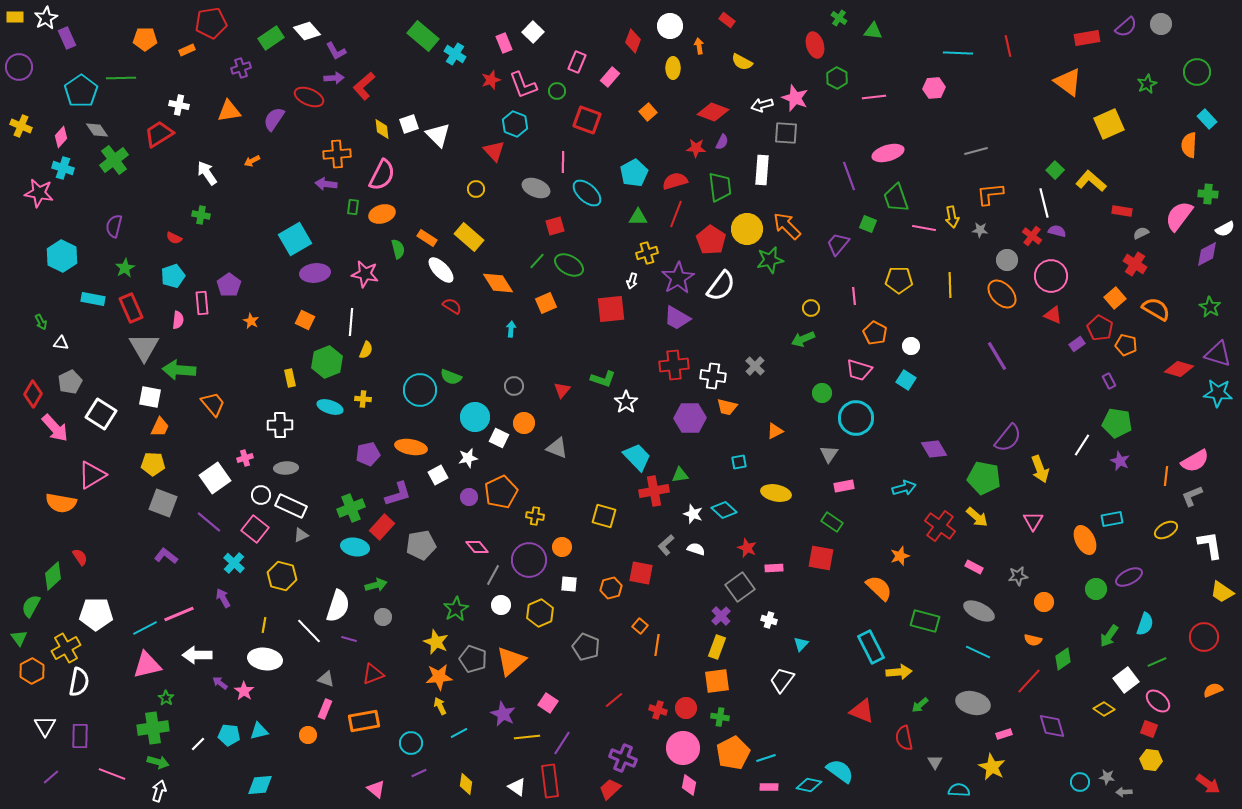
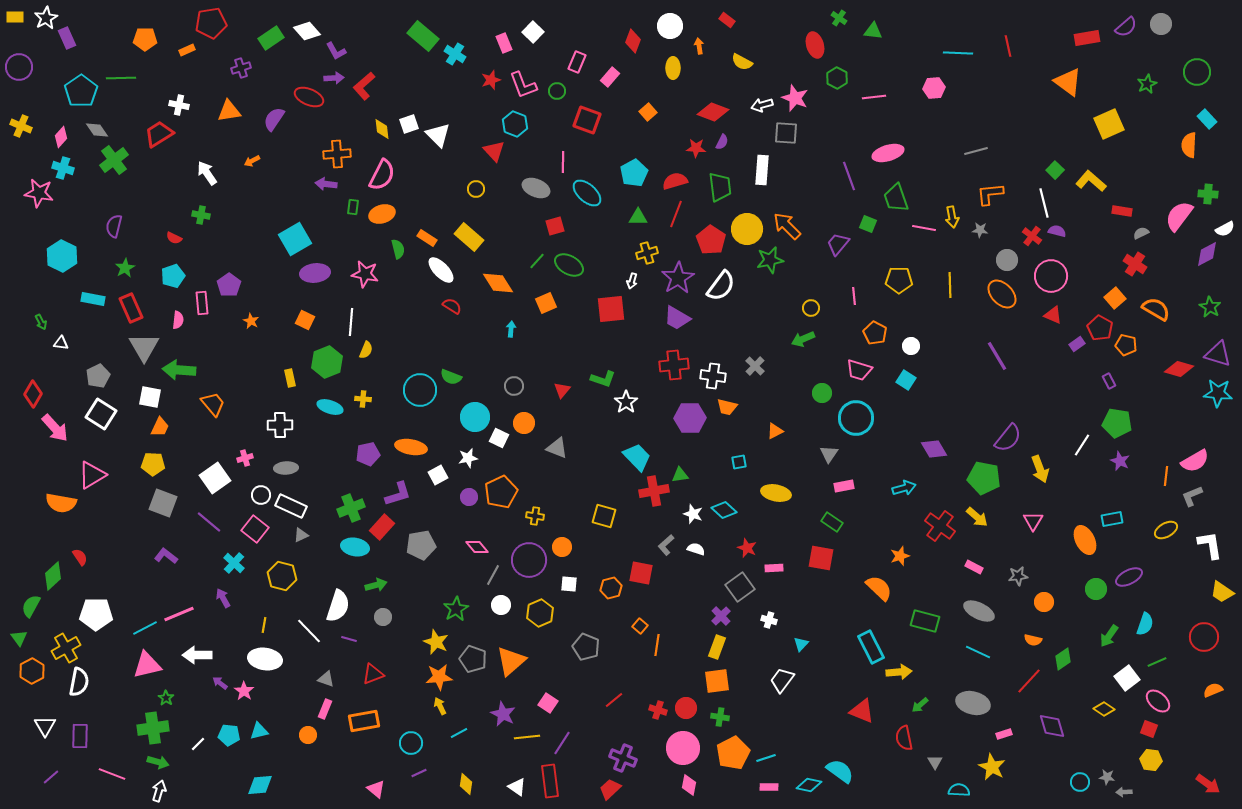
gray pentagon at (70, 382): moved 28 px right, 6 px up
white square at (1126, 680): moved 1 px right, 2 px up
